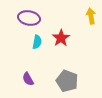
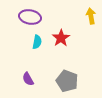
purple ellipse: moved 1 px right, 1 px up
